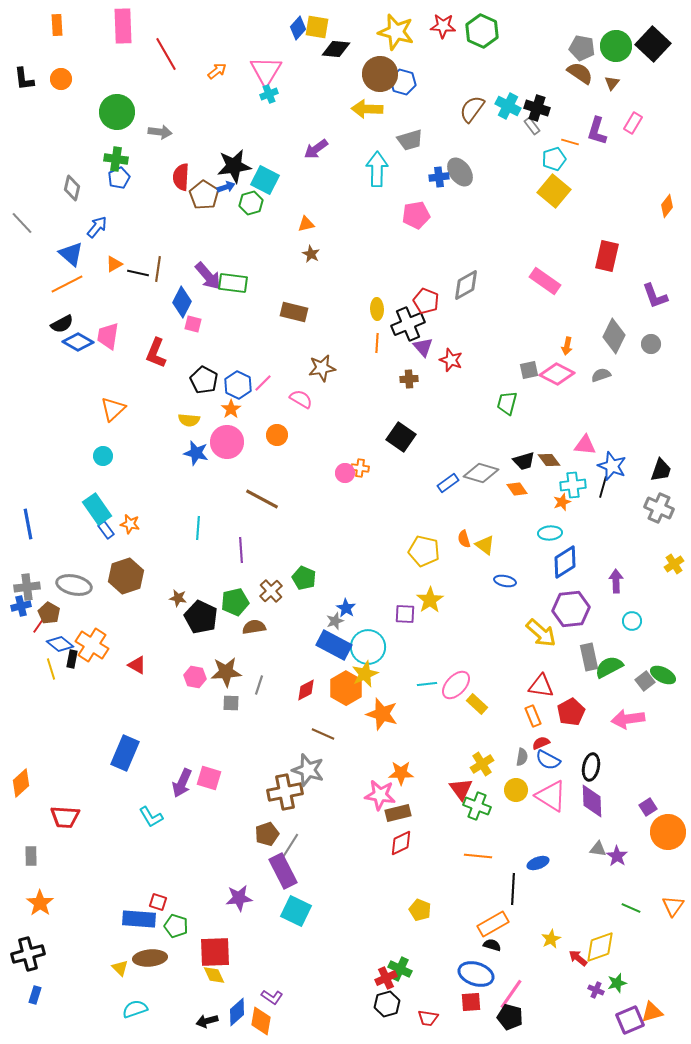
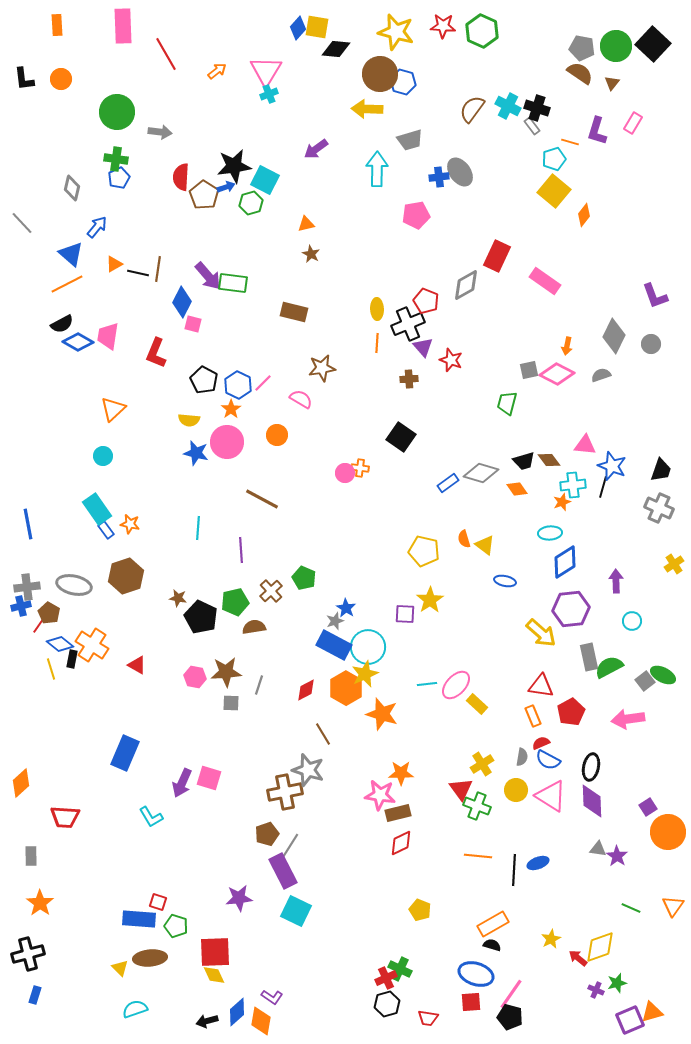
orange diamond at (667, 206): moved 83 px left, 9 px down
red rectangle at (607, 256): moved 110 px left; rotated 12 degrees clockwise
brown line at (323, 734): rotated 35 degrees clockwise
black line at (513, 889): moved 1 px right, 19 px up
